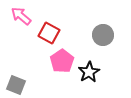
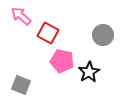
red square: moved 1 px left
pink pentagon: rotated 25 degrees counterclockwise
gray square: moved 5 px right
